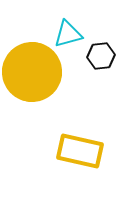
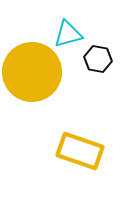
black hexagon: moved 3 px left, 3 px down; rotated 16 degrees clockwise
yellow rectangle: rotated 6 degrees clockwise
